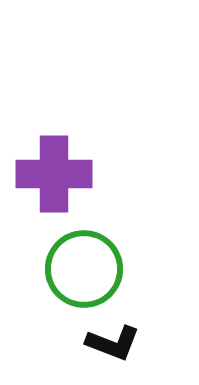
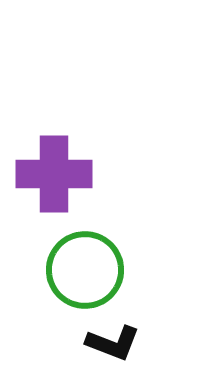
green circle: moved 1 px right, 1 px down
